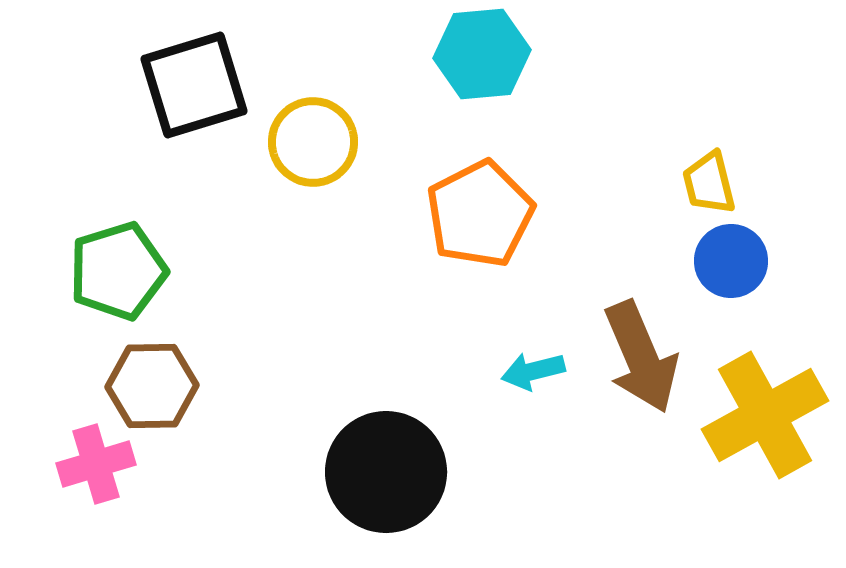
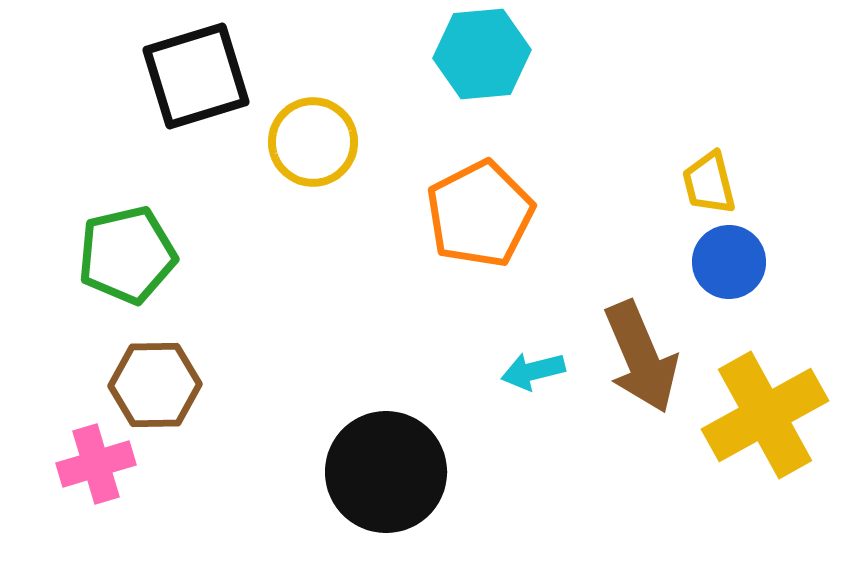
black square: moved 2 px right, 9 px up
blue circle: moved 2 px left, 1 px down
green pentagon: moved 9 px right, 16 px up; rotated 4 degrees clockwise
brown hexagon: moved 3 px right, 1 px up
